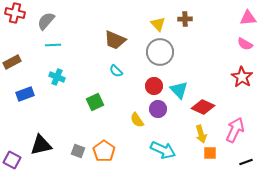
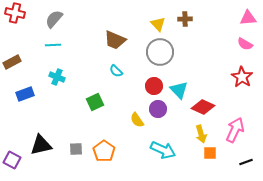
gray semicircle: moved 8 px right, 2 px up
gray square: moved 2 px left, 2 px up; rotated 24 degrees counterclockwise
